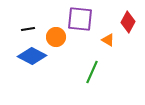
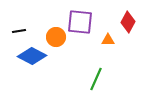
purple square: moved 3 px down
black line: moved 9 px left, 2 px down
orange triangle: rotated 32 degrees counterclockwise
green line: moved 4 px right, 7 px down
